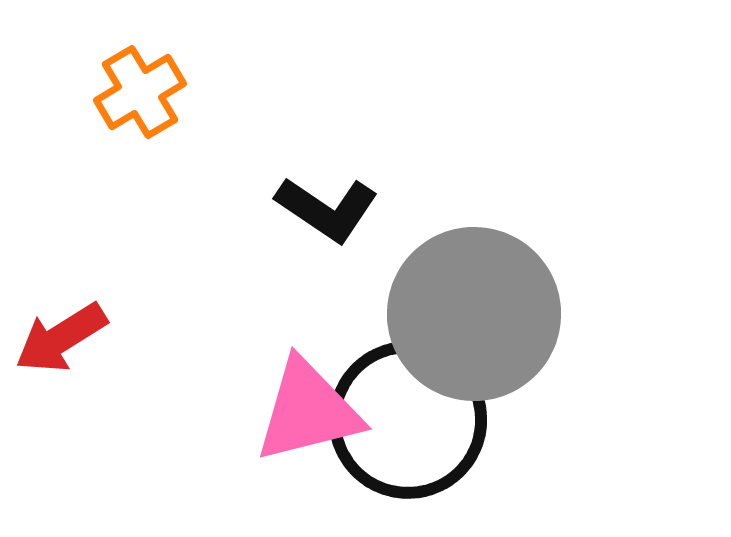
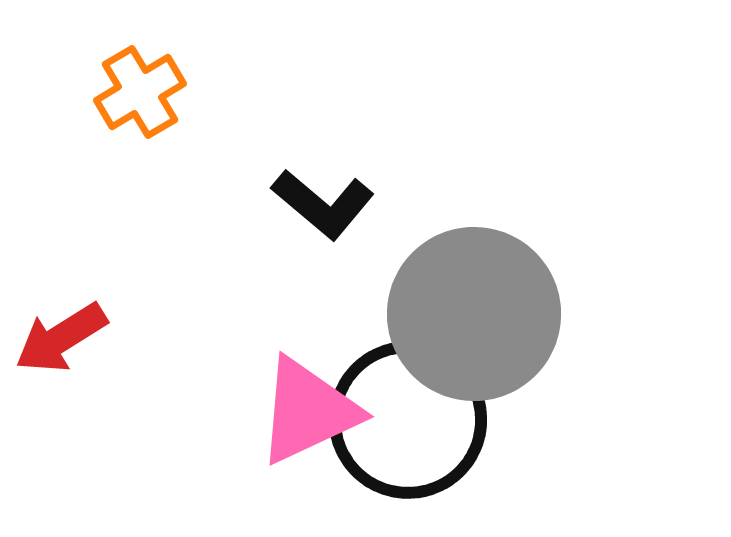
black L-shape: moved 4 px left, 5 px up; rotated 6 degrees clockwise
pink triangle: rotated 11 degrees counterclockwise
